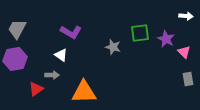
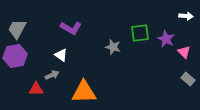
purple L-shape: moved 4 px up
purple hexagon: moved 3 px up
gray arrow: rotated 24 degrees counterclockwise
gray rectangle: rotated 40 degrees counterclockwise
red triangle: rotated 35 degrees clockwise
